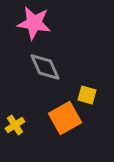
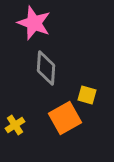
pink star: rotated 12 degrees clockwise
gray diamond: moved 1 px right, 1 px down; rotated 28 degrees clockwise
